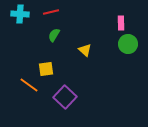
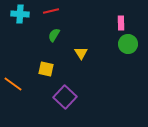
red line: moved 1 px up
yellow triangle: moved 4 px left, 3 px down; rotated 16 degrees clockwise
yellow square: rotated 21 degrees clockwise
orange line: moved 16 px left, 1 px up
